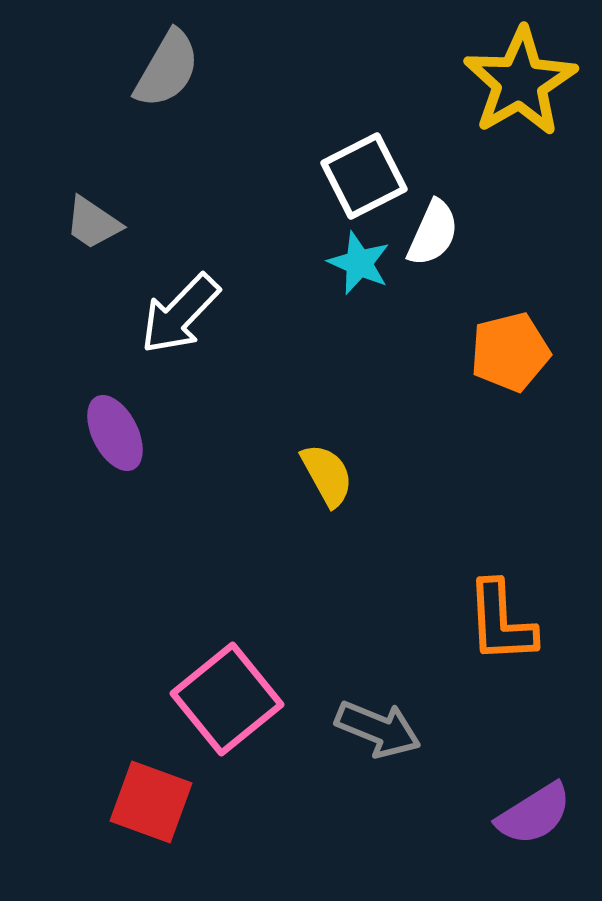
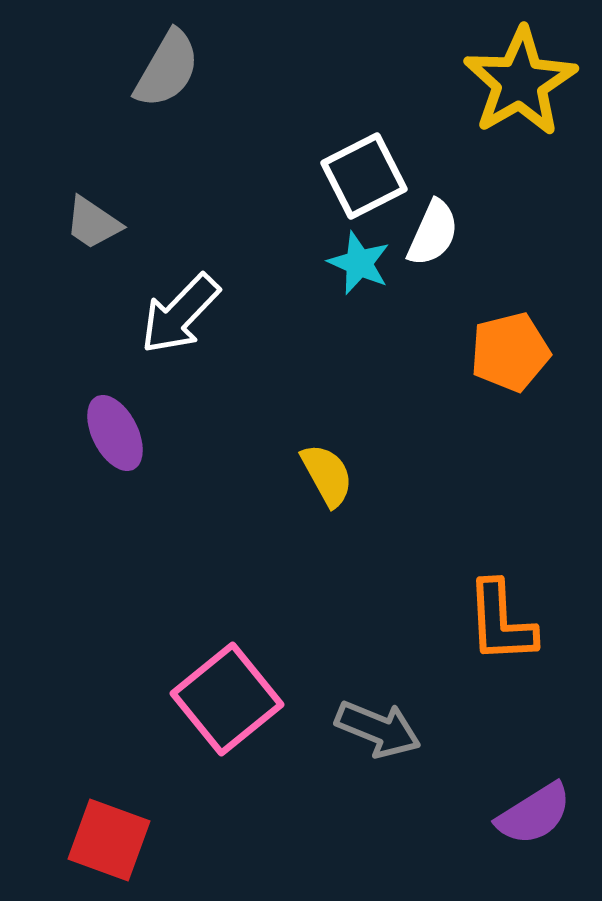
red square: moved 42 px left, 38 px down
